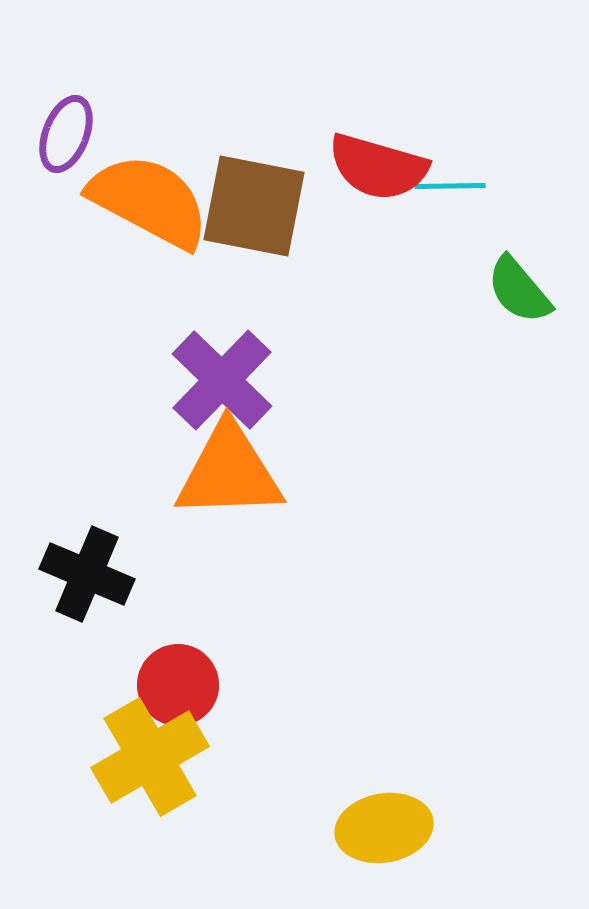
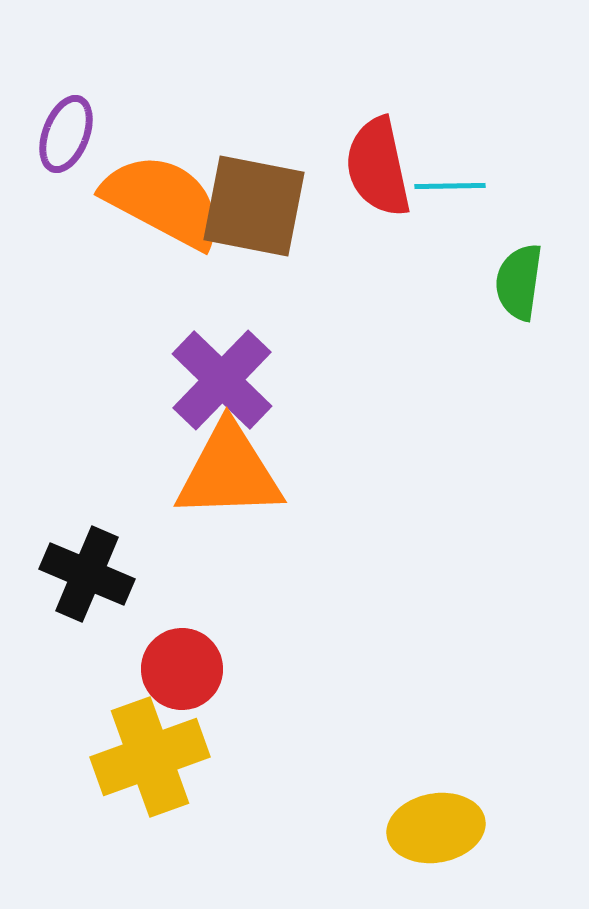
red semicircle: rotated 62 degrees clockwise
orange semicircle: moved 14 px right
green semicircle: moved 8 px up; rotated 48 degrees clockwise
red circle: moved 4 px right, 16 px up
yellow cross: rotated 10 degrees clockwise
yellow ellipse: moved 52 px right
